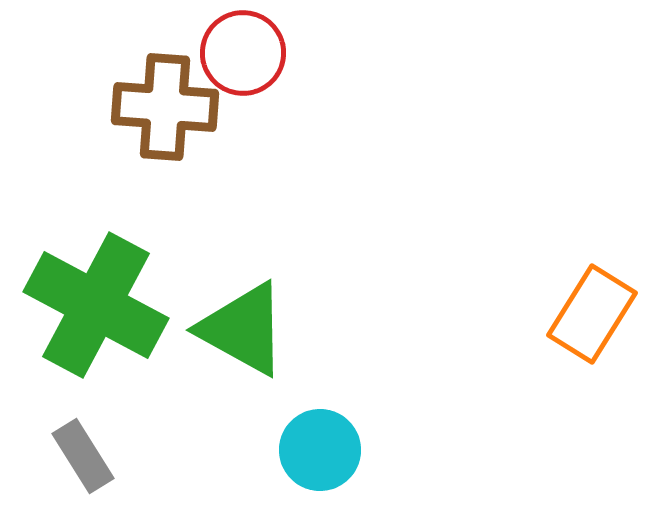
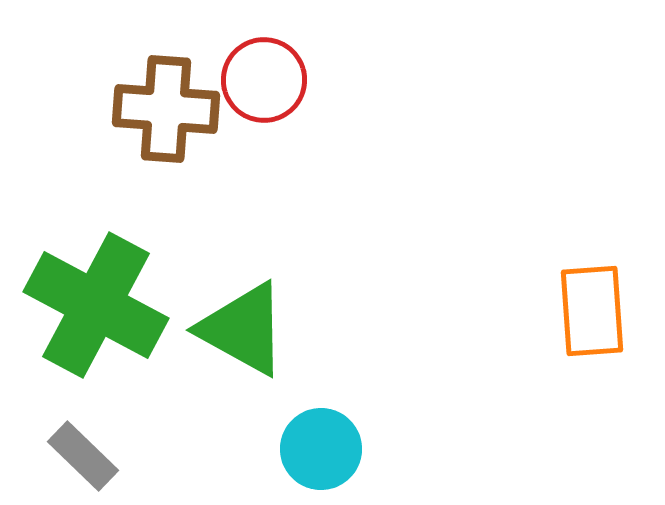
red circle: moved 21 px right, 27 px down
brown cross: moved 1 px right, 2 px down
orange rectangle: moved 3 px up; rotated 36 degrees counterclockwise
cyan circle: moved 1 px right, 1 px up
gray rectangle: rotated 14 degrees counterclockwise
